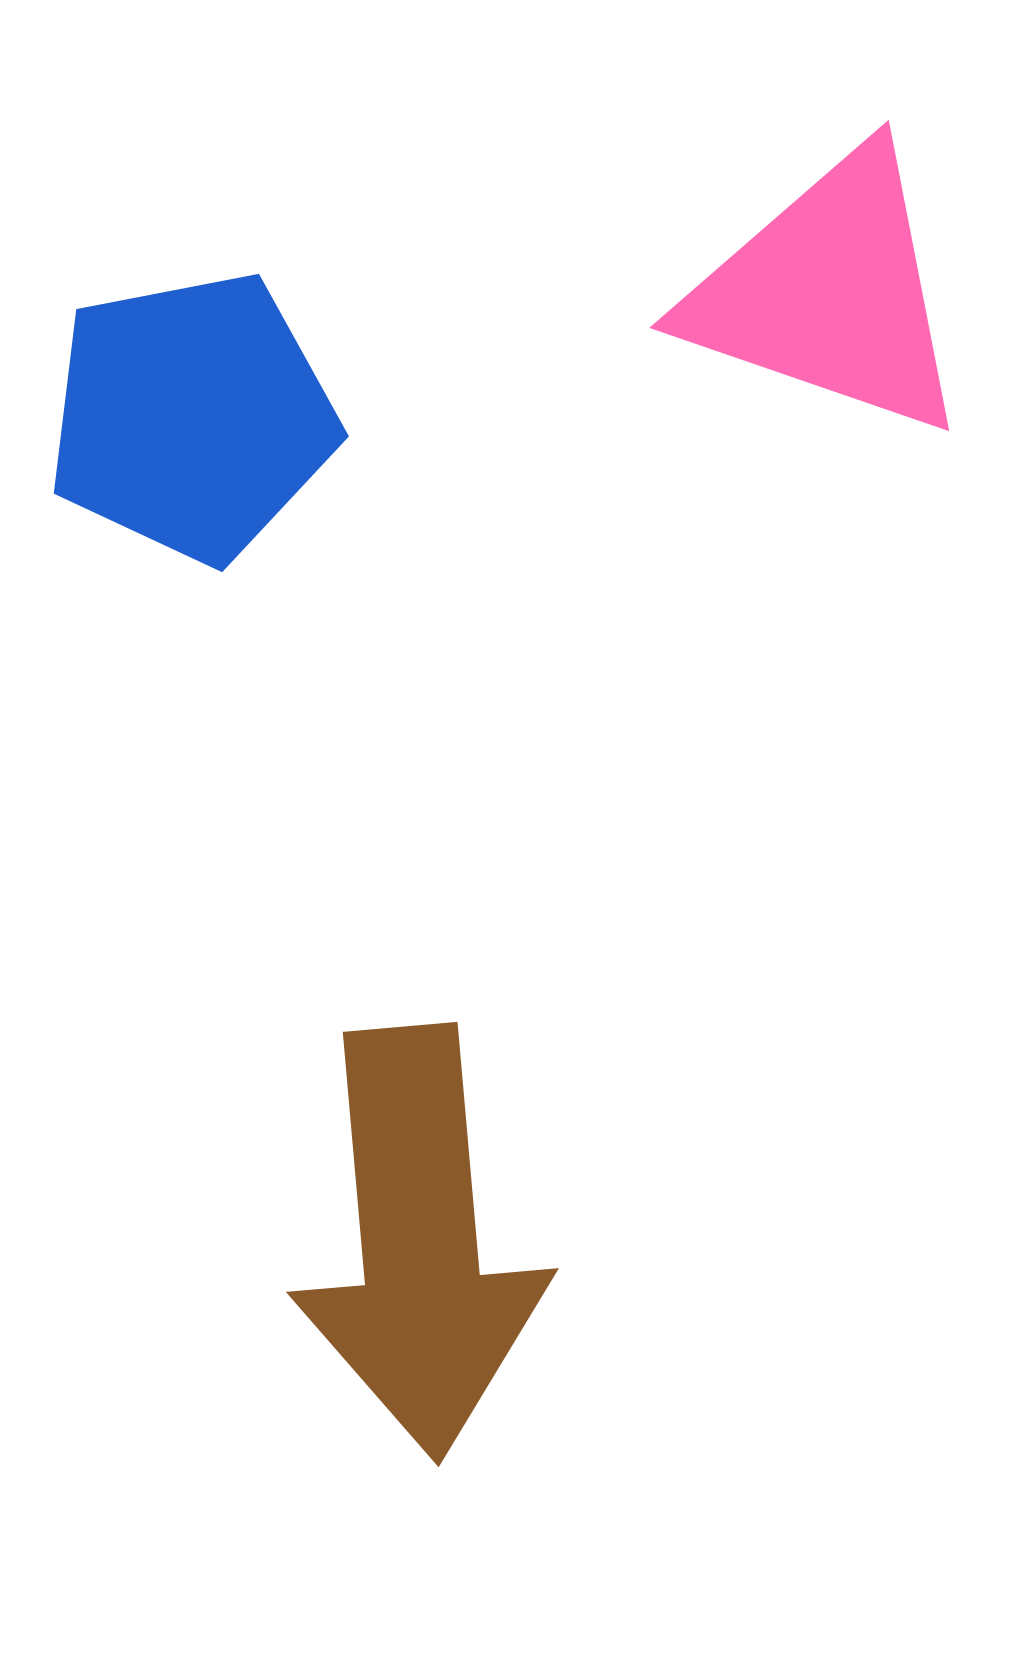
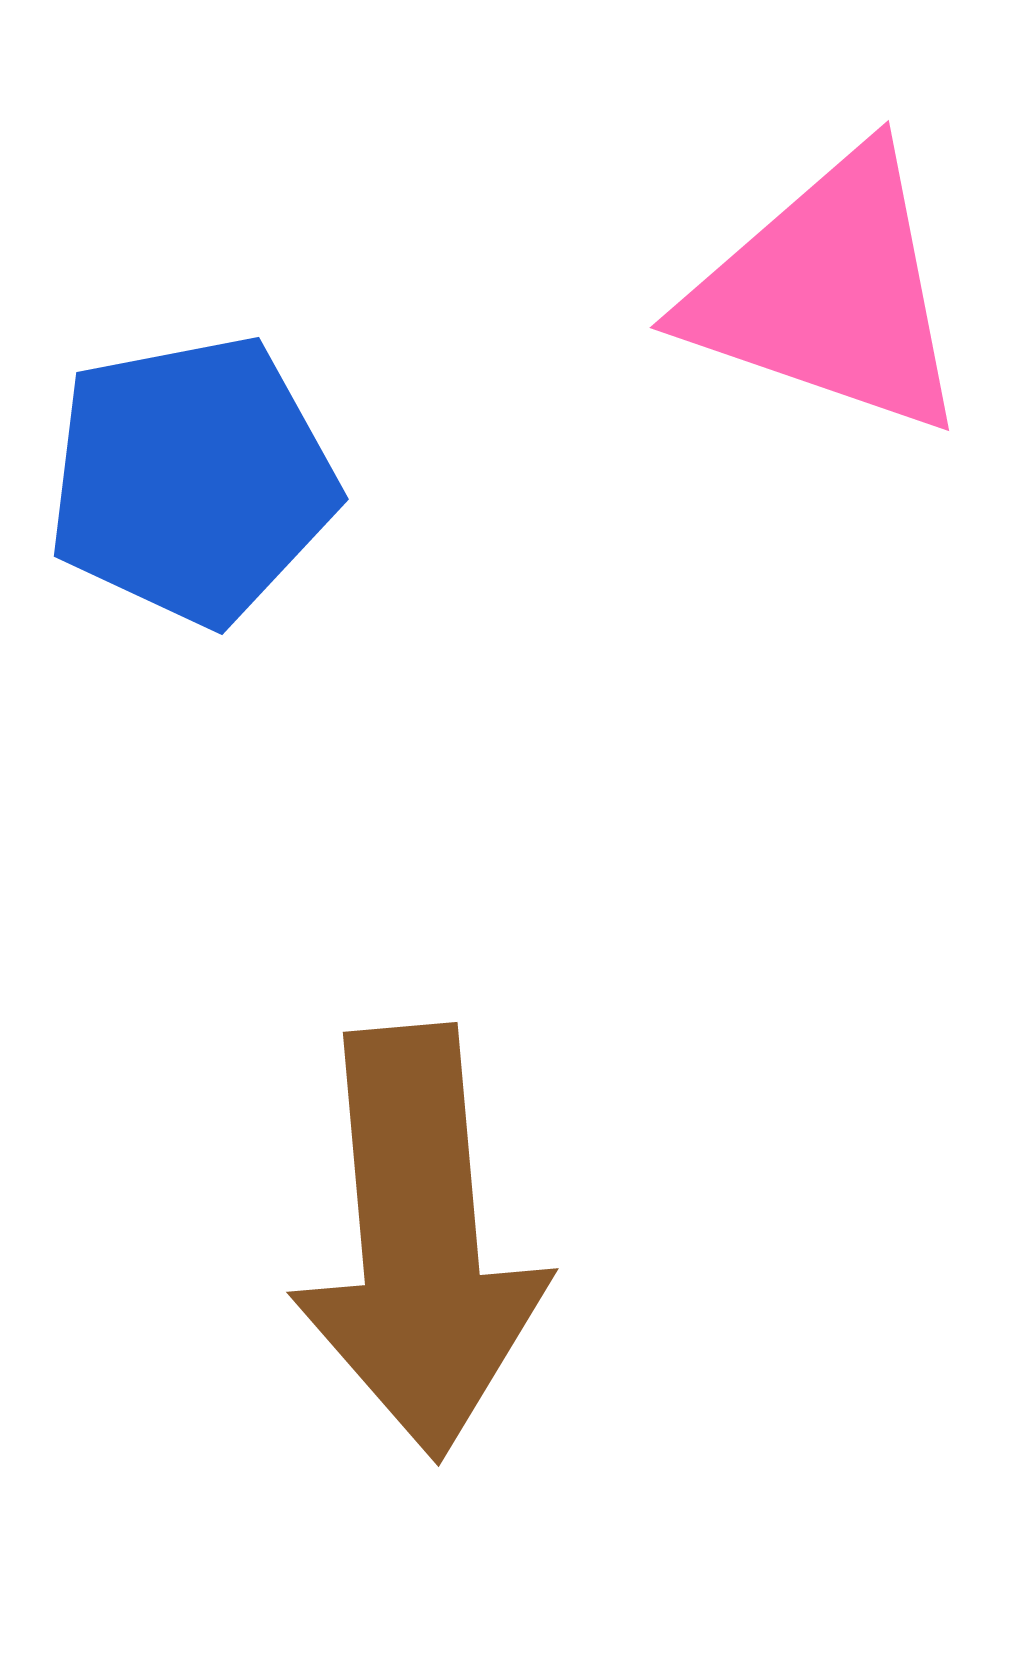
blue pentagon: moved 63 px down
